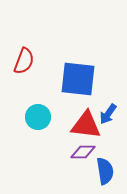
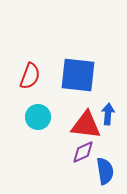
red semicircle: moved 6 px right, 15 px down
blue square: moved 4 px up
blue arrow: rotated 150 degrees clockwise
purple diamond: rotated 25 degrees counterclockwise
